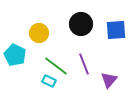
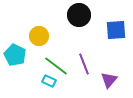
black circle: moved 2 px left, 9 px up
yellow circle: moved 3 px down
